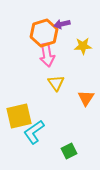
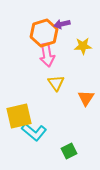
cyan L-shape: rotated 105 degrees counterclockwise
